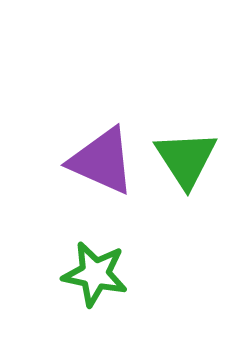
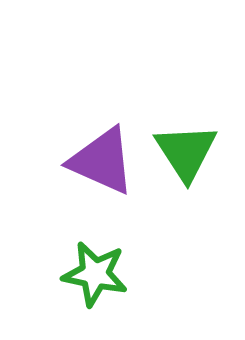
green triangle: moved 7 px up
